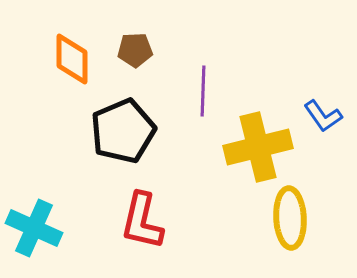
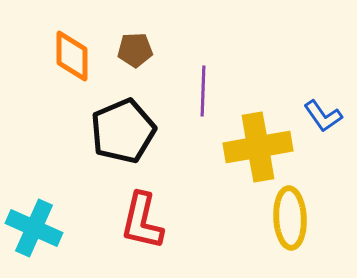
orange diamond: moved 3 px up
yellow cross: rotated 4 degrees clockwise
